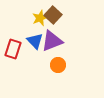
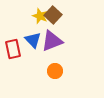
yellow star: moved 2 px up; rotated 28 degrees counterclockwise
blue triangle: moved 2 px left, 1 px up
red rectangle: rotated 30 degrees counterclockwise
orange circle: moved 3 px left, 6 px down
